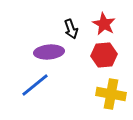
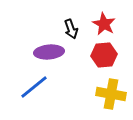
blue line: moved 1 px left, 2 px down
